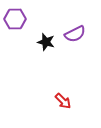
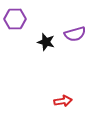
purple semicircle: rotated 10 degrees clockwise
red arrow: rotated 54 degrees counterclockwise
